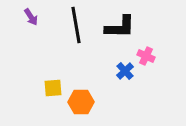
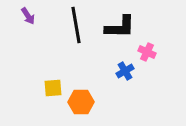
purple arrow: moved 3 px left, 1 px up
pink cross: moved 1 px right, 4 px up
blue cross: rotated 12 degrees clockwise
